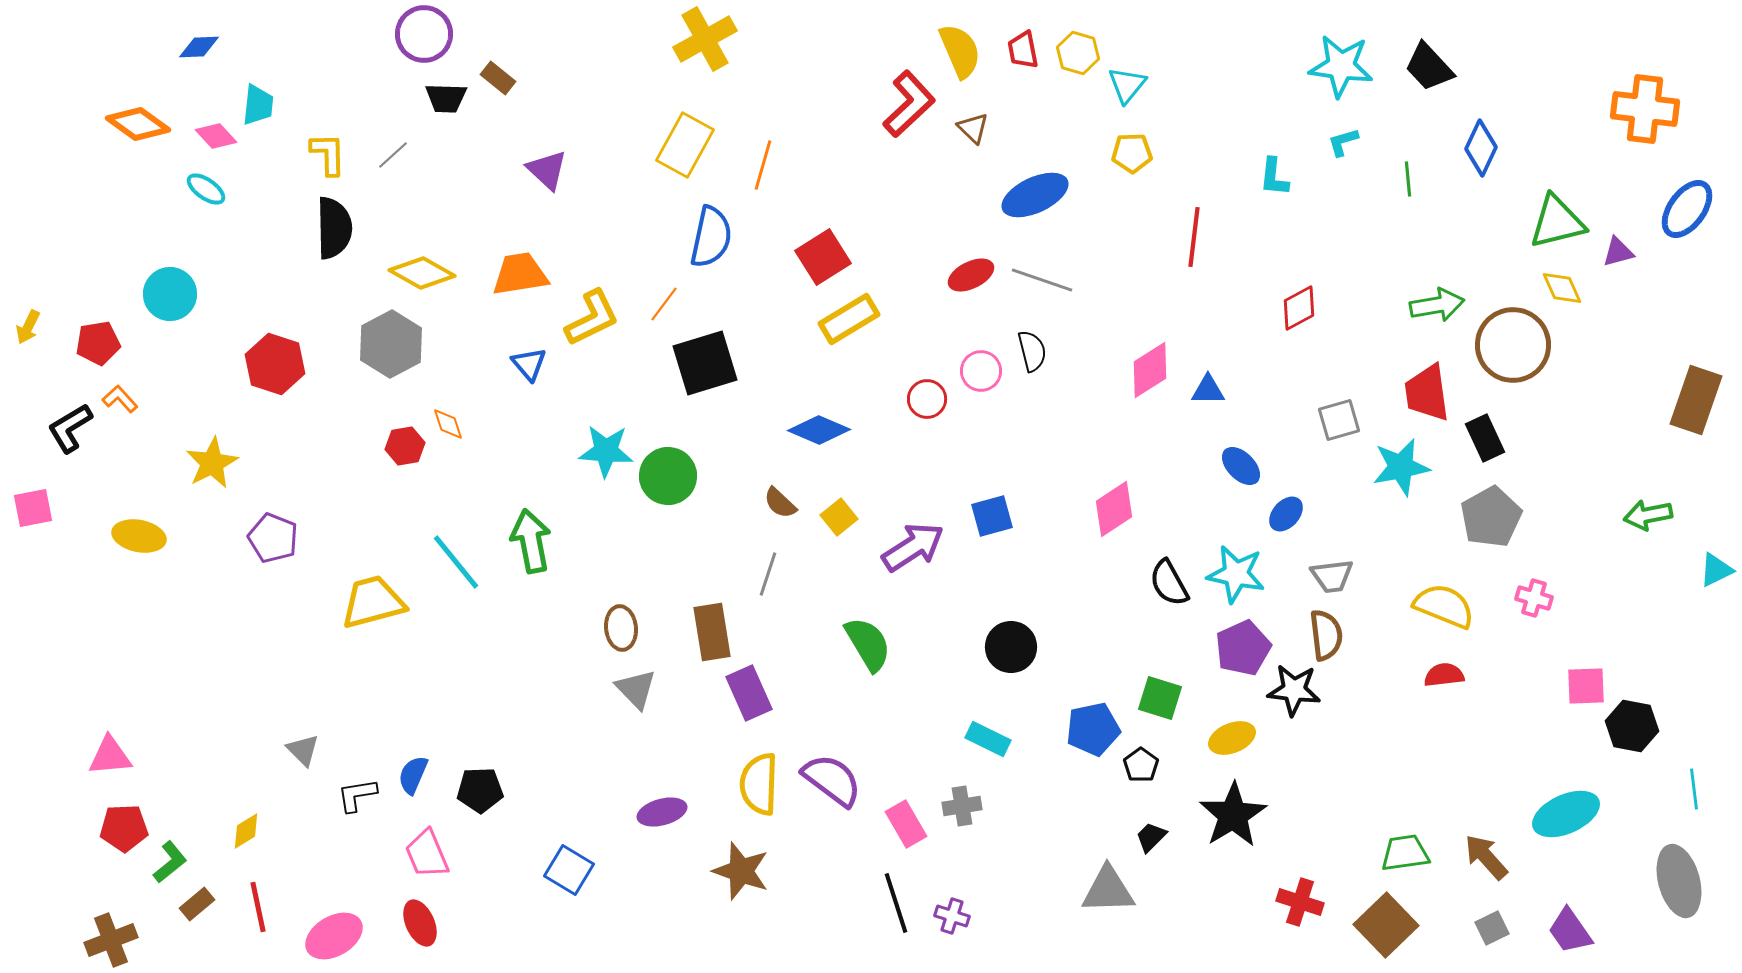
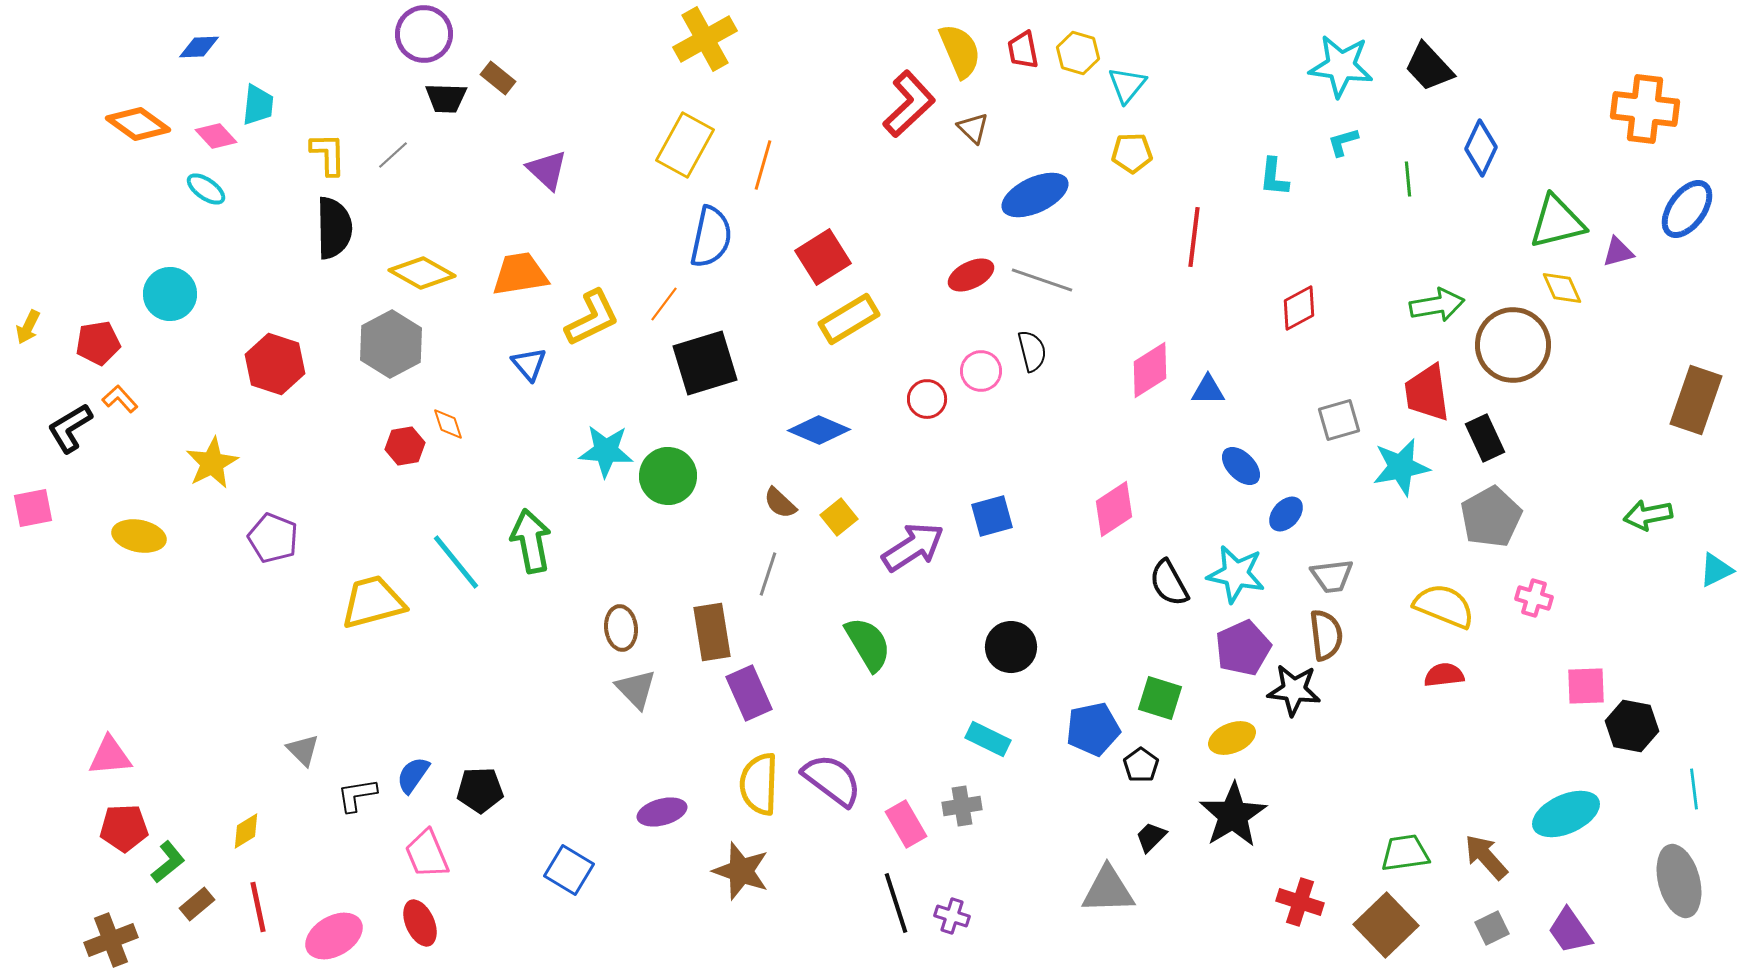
blue semicircle at (413, 775): rotated 12 degrees clockwise
green L-shape at (170, 862): moved 2 px left
